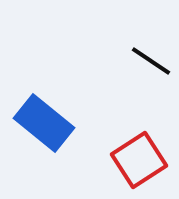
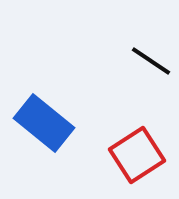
red square: moved 2 px left, 5 px up
